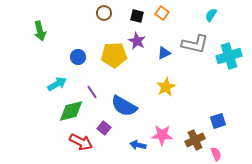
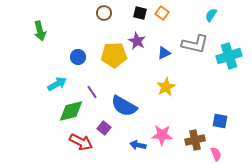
black square: moved 3 px right, 3 px up
blue square: moved 2 px right; rotated 28 degrees clockwise
brown cross: rotated 12 degrees clockwise
